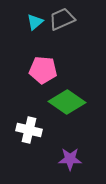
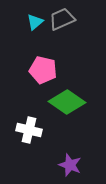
pink pentagon: rotated 8 degrees clockwise
purple star: moved 6 px down; rotated 20 degrees clockwise
